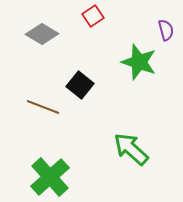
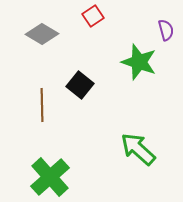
brown line: moved 1 px left, 2 px up; rotated 68 degrees clockwise
green arrow: moved 7 px right
